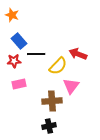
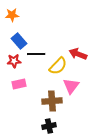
orange star: rotated 24 degrees counterclockwise
